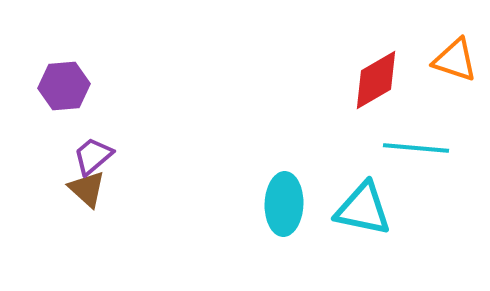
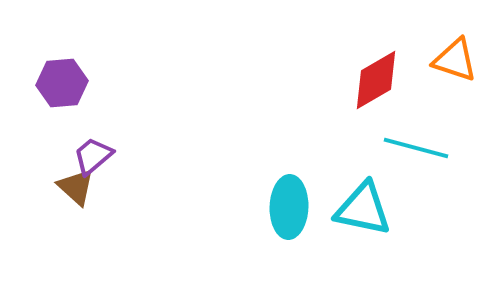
purple hexagon: moved 2 px left, 3 px up
cyan line: rotated 10 degrees clockwise
brown triangle: moved 11 px left, 2 px up
cyan ellipse: moved 5 px right, 3 px down
